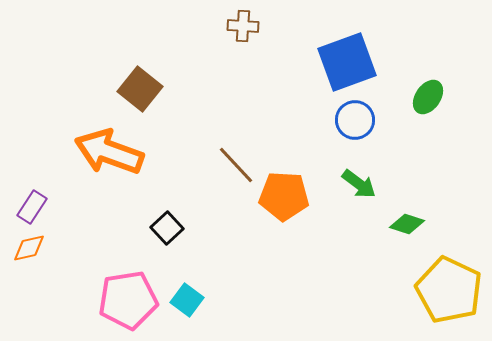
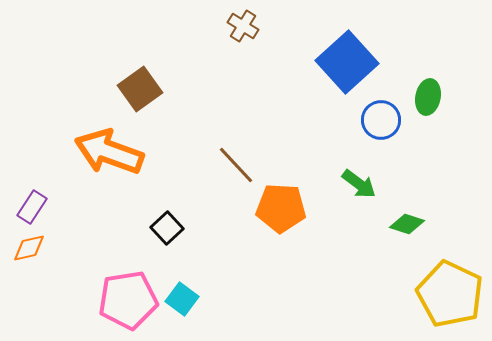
brown cross: rotated 28 degrees clockwise
blue square: rotated 22 degrees counterclockwise
brown square: rotated 15 degrees clockwise
green ellipse: rotated 24 degrees counterclockwise
blue circle: moved 26 px right
orange pentagon: moved 3 px left, 12 px down
yellow pentagon: moved 1 px right, 4 px down
cyan square: moved 5 px left, 1 px up
